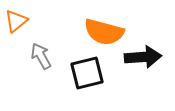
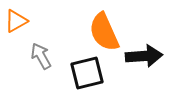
orange triangle: rotated 10 degrees clockwise
orange semicircle: rotated 51 degrees clockwise
black arrow: moved 1 px right, 1 px up
